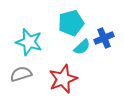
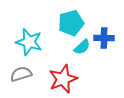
blue cross: rotated 24 degrees clockwise
